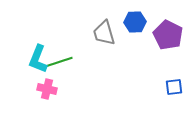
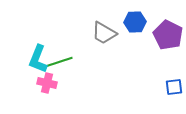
gray trapezoid: rotated 44 degrees counterclockwise
pink cross: moved 6 px up
